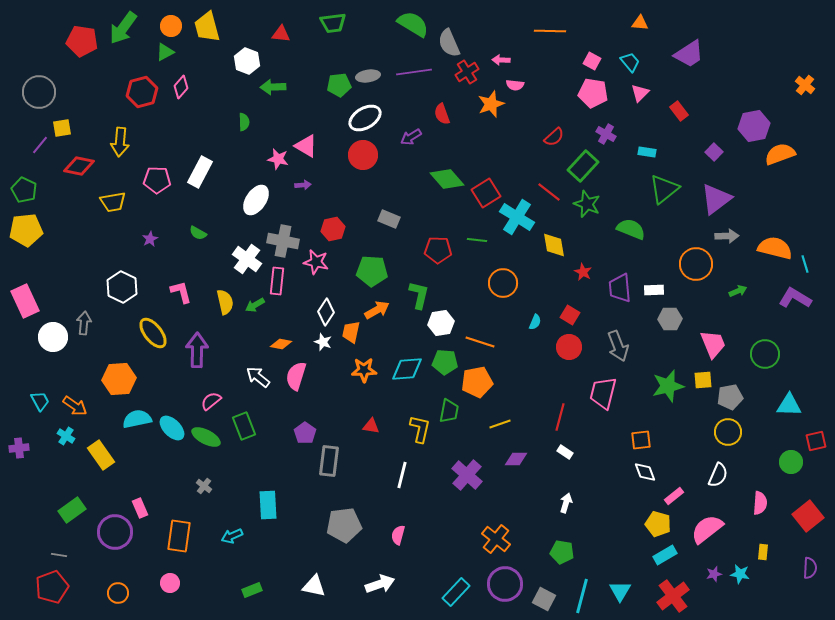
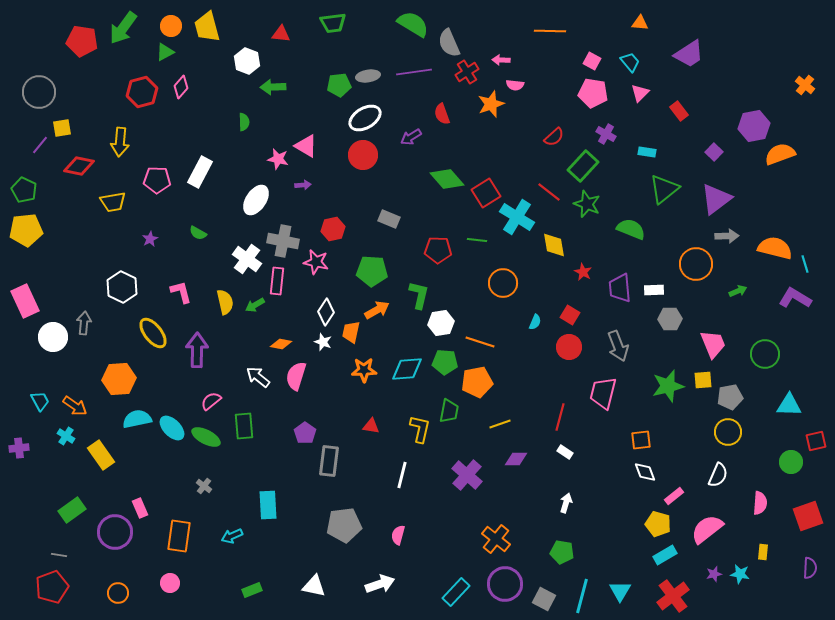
green rectangle at (244, 426): rotated 16 degrees clockwise
red square at (808, 516): rotated 20 degrees clockwise
